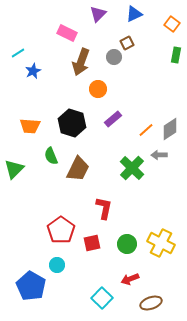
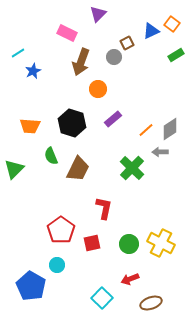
blue triangle: moved 17 px right, 17 px down
green rectangle: rotated 49 degrees clockwise
gray arrow: moved 1 px right, 3 px up
green circle: moved 2 px right
